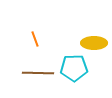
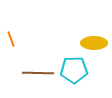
orange line: moved 24 px left
cyan pentagon: moved 2 px down
